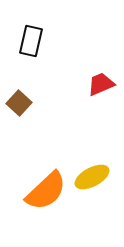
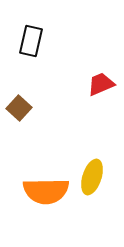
brown square: moved 5 px down
yellow ellipse: rotated 44 degrees counterclockwise
orange semicircle: rotated 42 degrees clockwise
